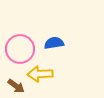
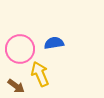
yellow arrow: rotated 70 degrees clockwise
